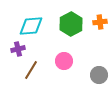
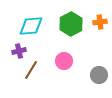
purple cross: moved 1 px right, 2 px down
